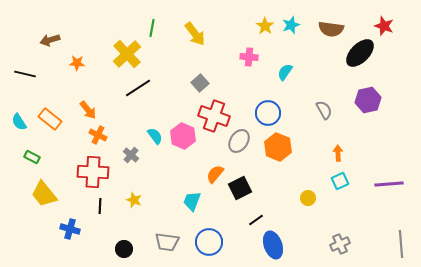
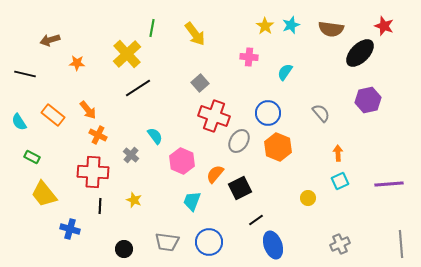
gray semicircle at (324, 110): moved 3 px left, 3 px down; rotated 12 degrees counterclockwise
orange rectangle at (50, 119): moved 3 px right, 4 px up
pink hexagon at (183, 136): moved 1 px left, 25 px down
